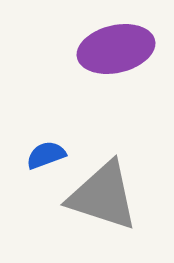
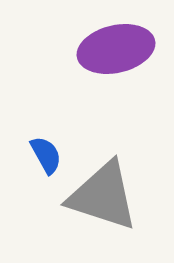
blue semicircle: rotated 81 degrees clockwise
